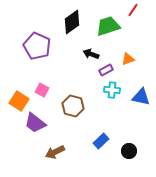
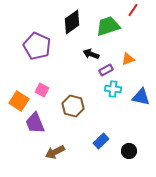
cyan cross: moved 1 px right, 1 px up
purple trapezoid: rotated 30 degrees clockwise
